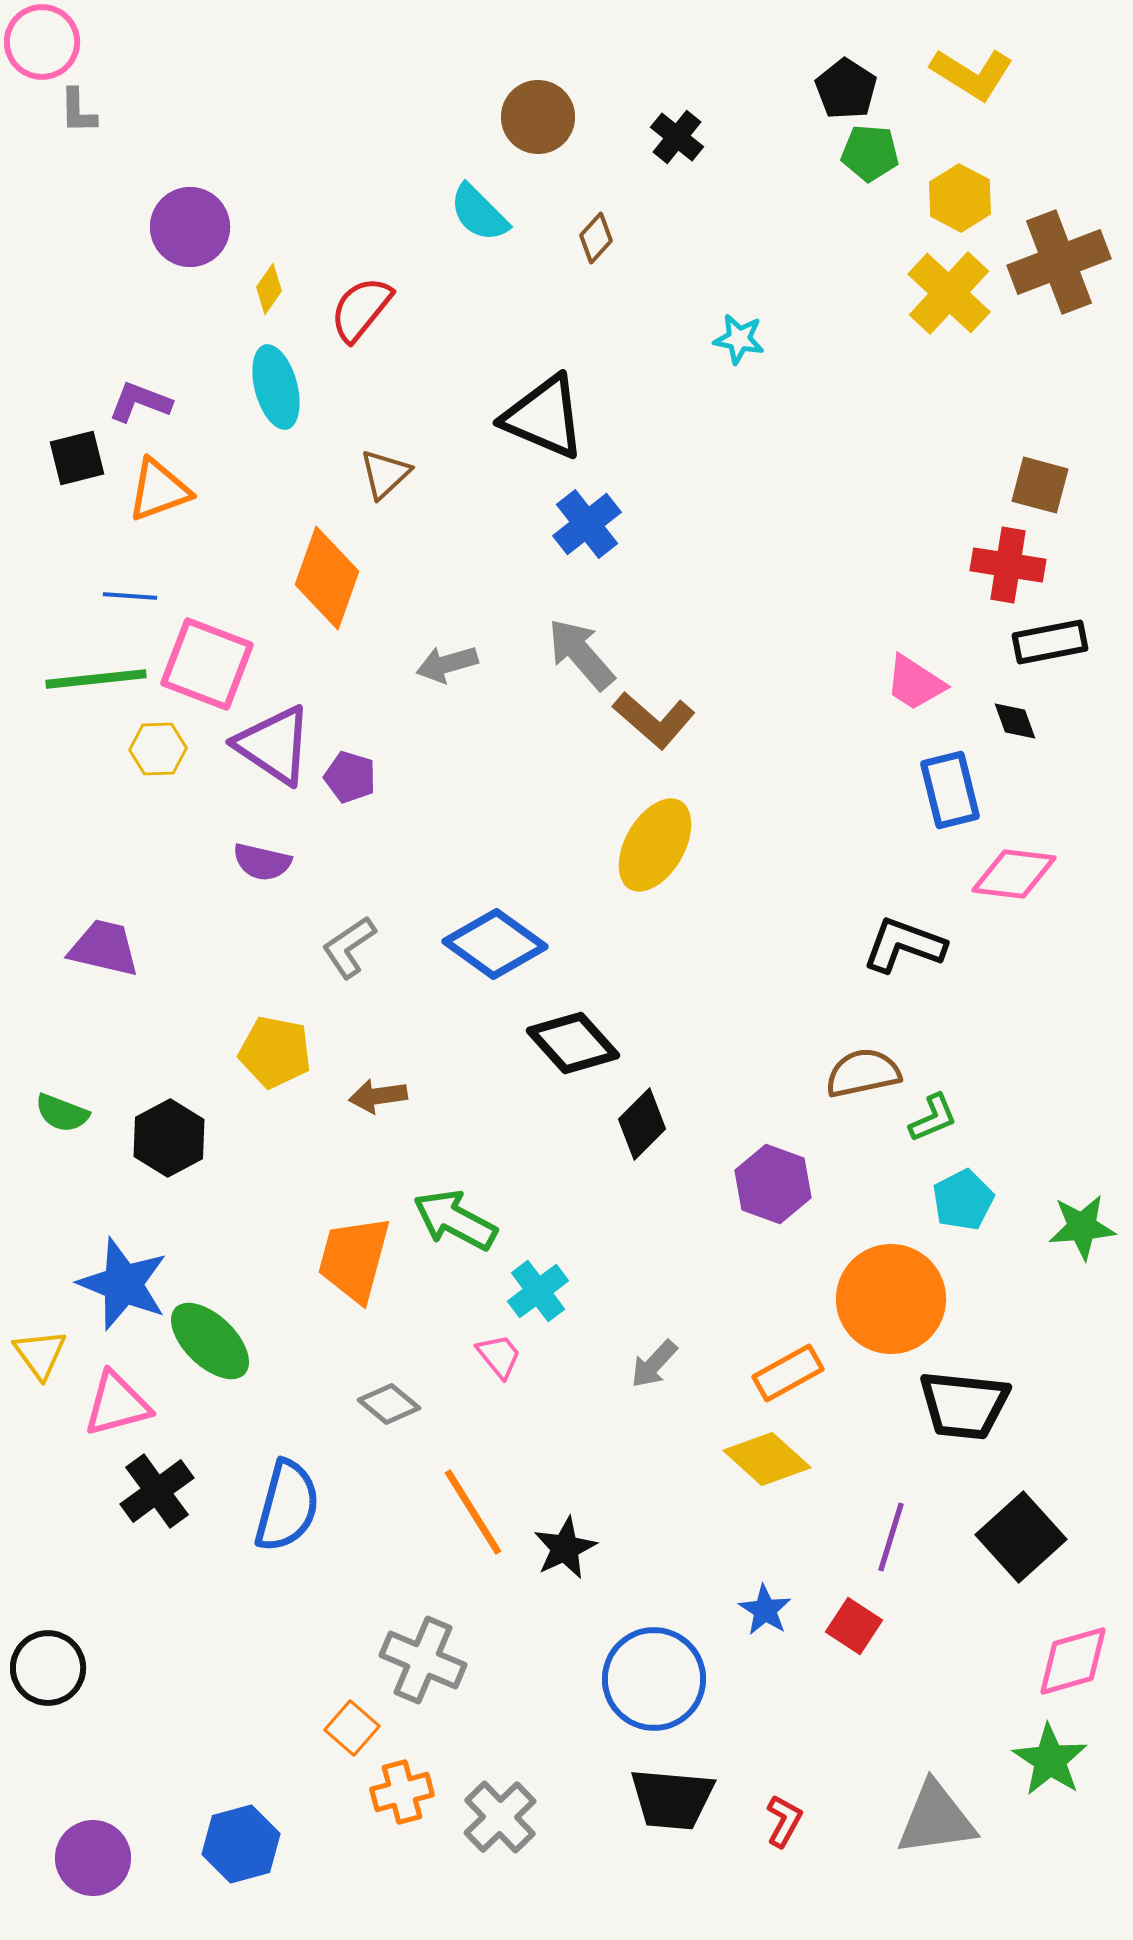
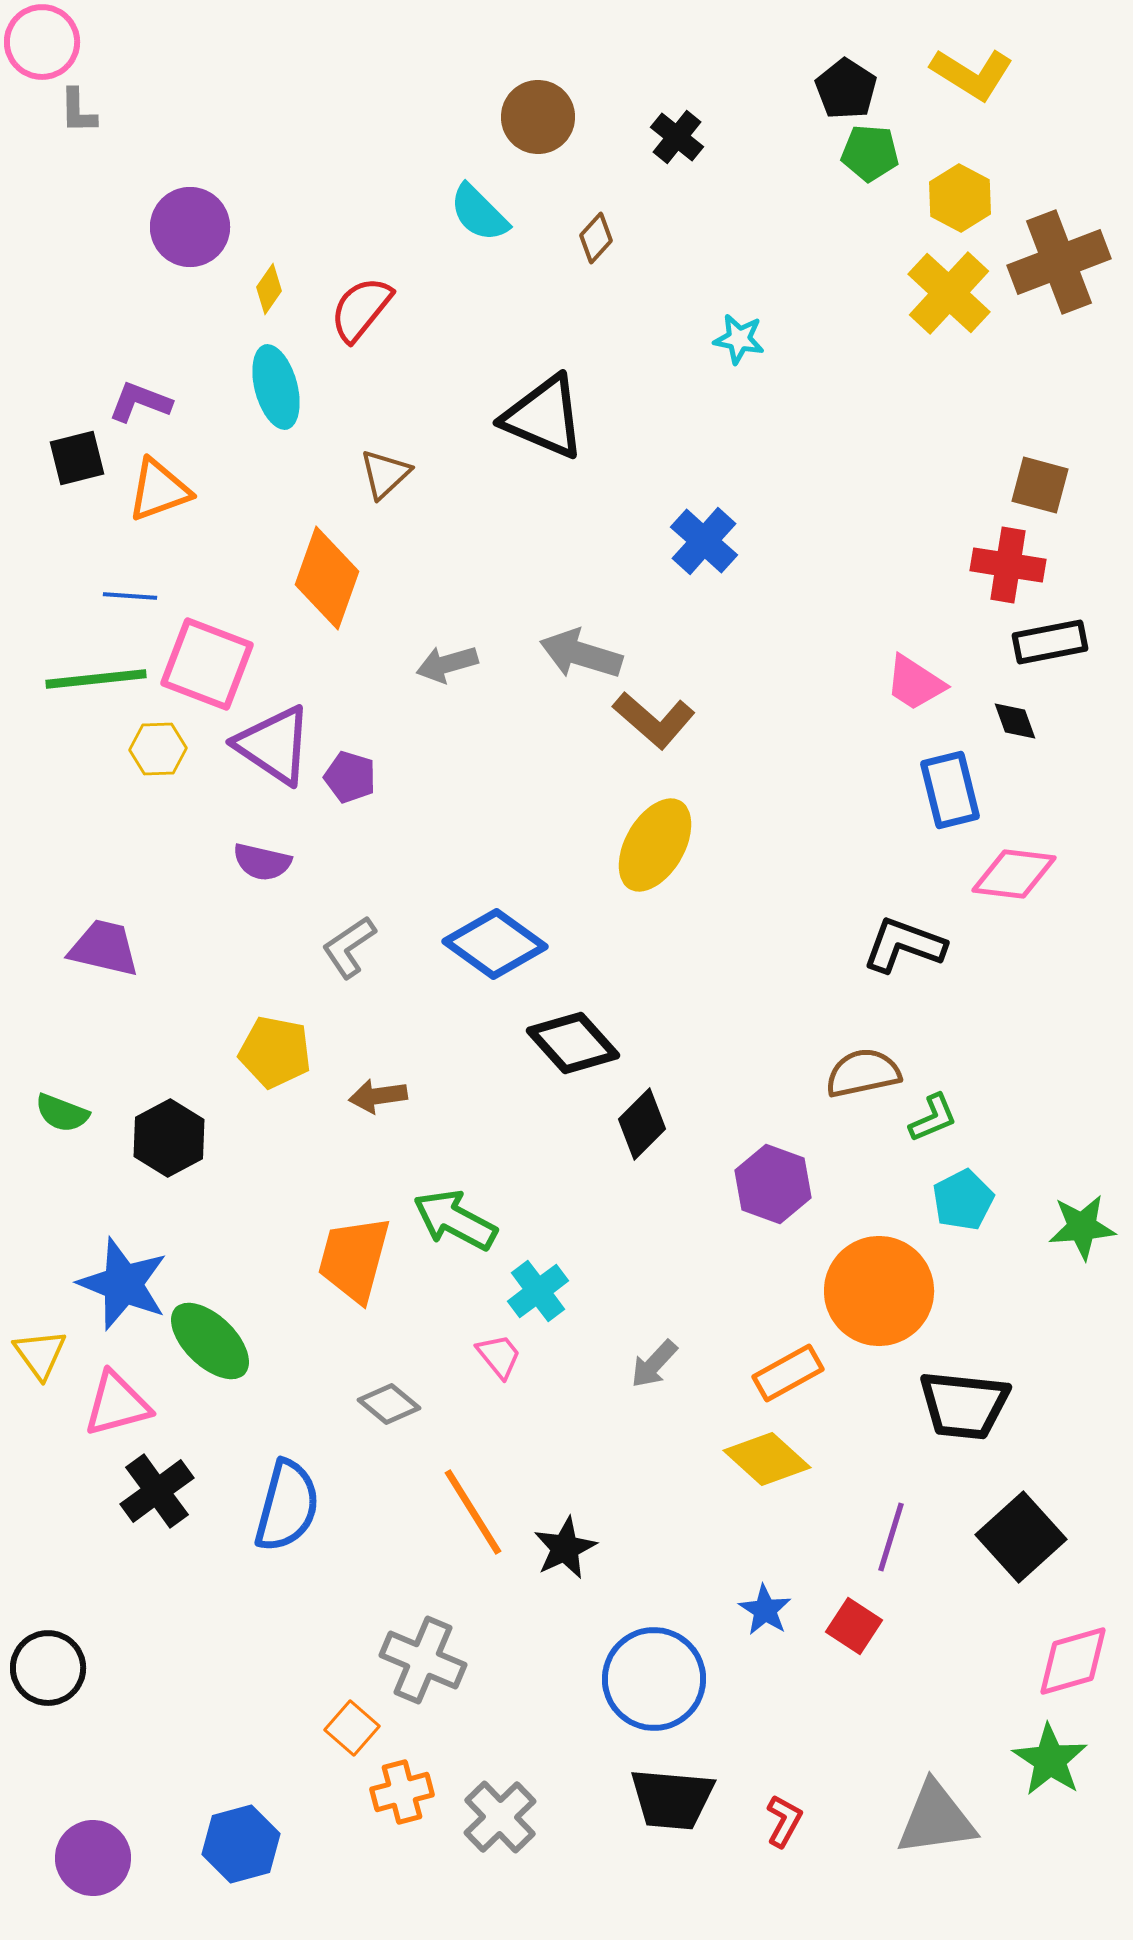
blue cross at (587, 524): moved 117 px right, 17 px down; rotated 10 degrees counterclockwise
gray arrow at (581, 654): rotated 32 degrees counterclockwise
orange circle at (891, 1299): moved 12 px left, 8 px up
